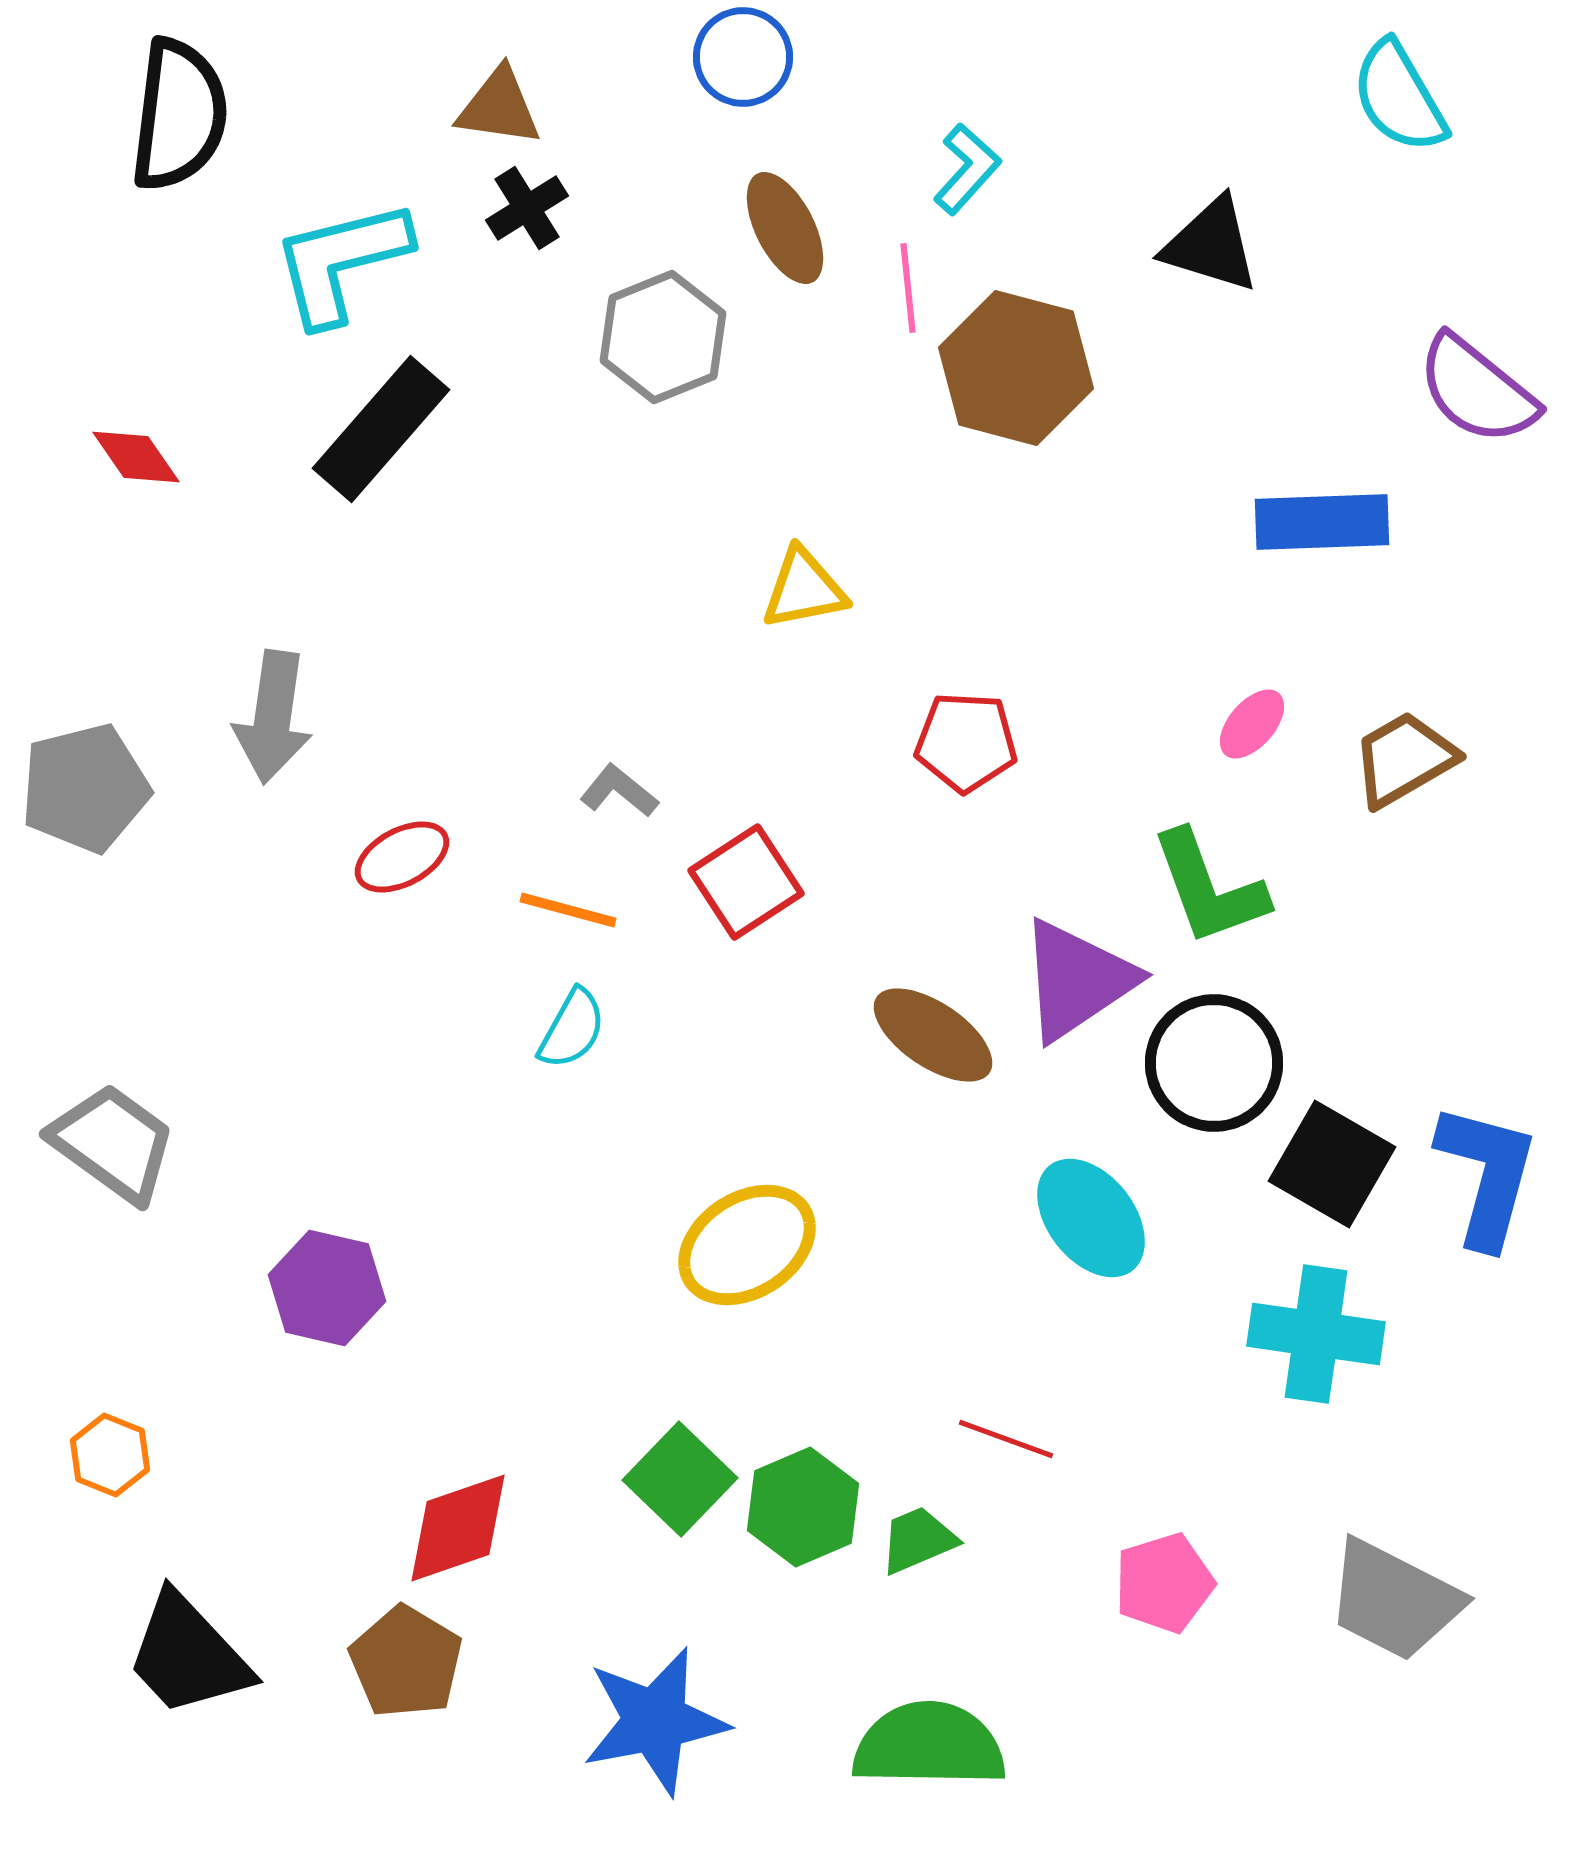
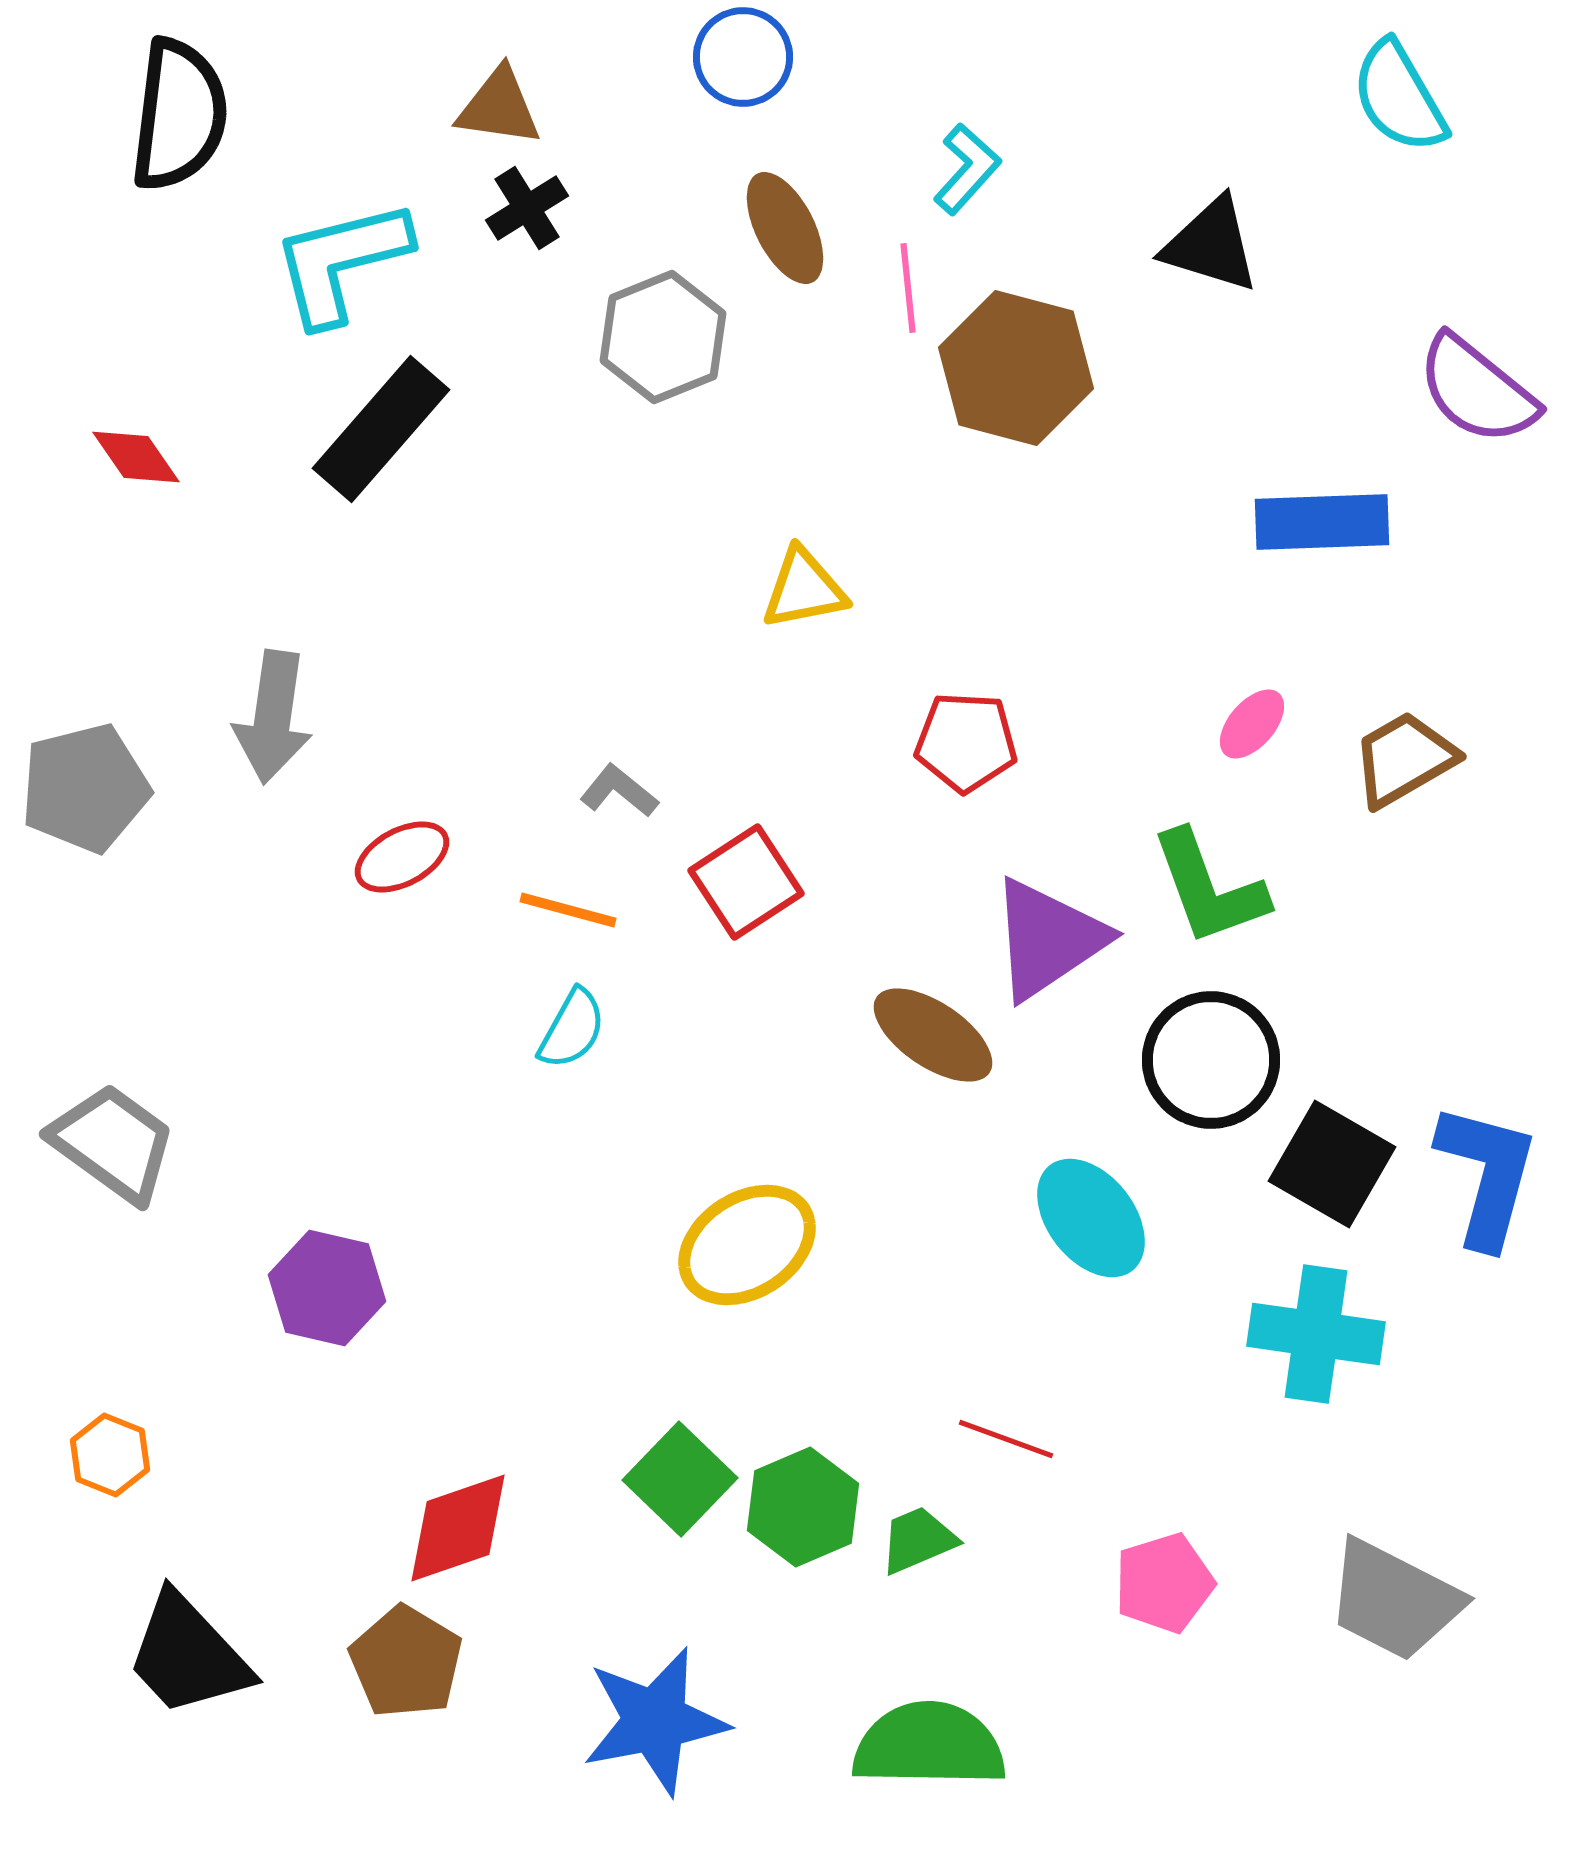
purple triangle at (1077, 980): moved 29 px left, 41 px up
black circle at (1214, 1063): moved 3 px left, 3 px up
